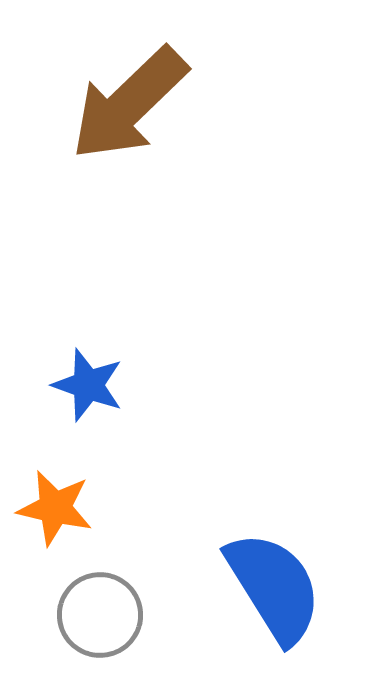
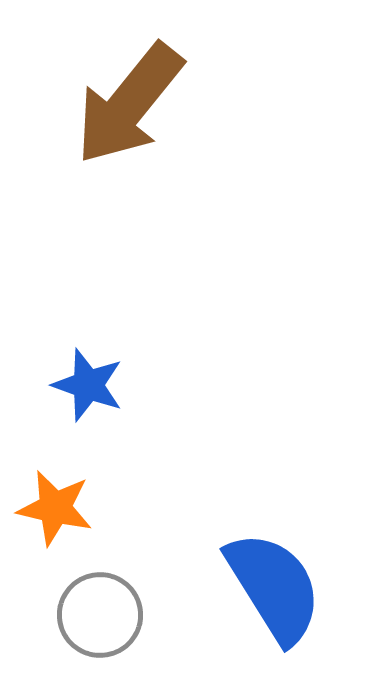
brown arrow: rotated 7 degrees counterclockwise
